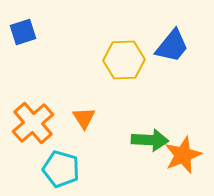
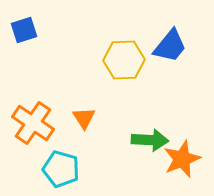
blue square: moved 1 px right, 2 px up
blue trapezoid: moved 2 px left
orange cross: rotated 15 degrees counterclockwise
orange star: moved 1 px left, 4 px down
